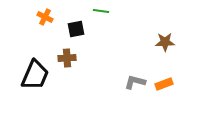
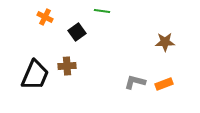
green line: moved 1 px right
black square: moved 1 px right, 3 px down; rotated 24 degrees counterclockwise
brown cross: moved 8 px down
